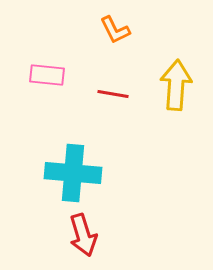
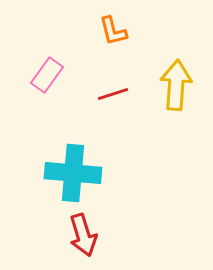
orange L-shape: moved 2 px left, 1 px down; rotated 12 degrees clockwise
pink rectangle: rotated 60 degrees counterclockwise
red line: rotated 28 degrees counterclockwise
